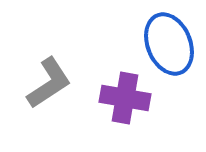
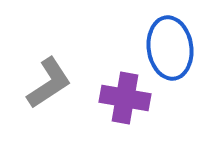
blue ellipse: moved 1 px right, 4 px down; rotated 14 degrees clockwise
